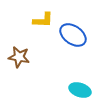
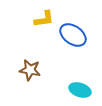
yellow L-shape: moved 1 px right, 1 px up; rotated 10 degrees counterclockwise
brown star: moved 11 px right, 13 px down
